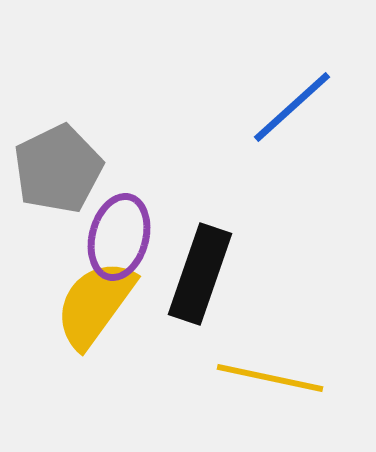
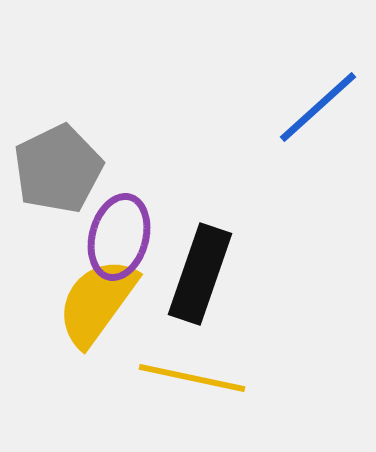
blue line: moved 26 px right
yellow semicircle: moved 2 px right, 2 px up
yellow line: moved 78 px left
